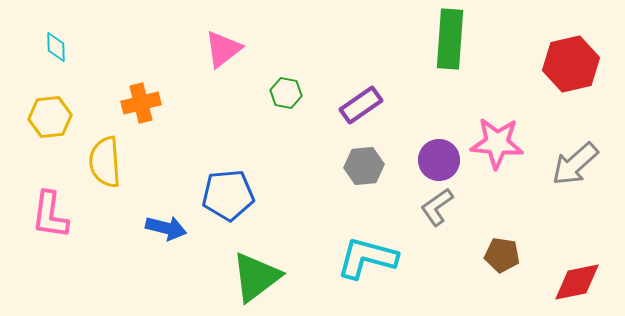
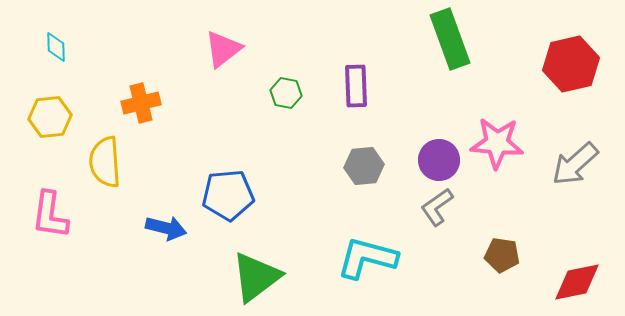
green rectangle: rotated 24 degrees counterclockwise
purple rectangle: moved 5 px left, 19 px up; rotated 57 degrees counterclockwise
